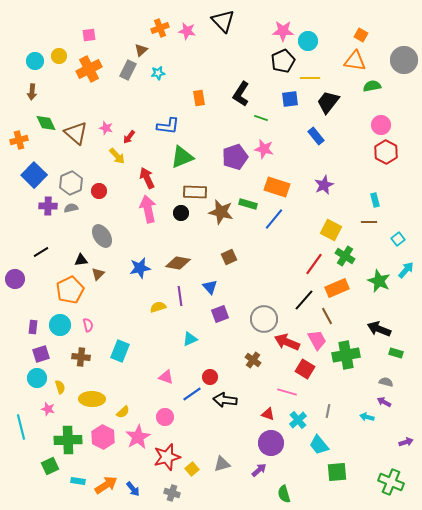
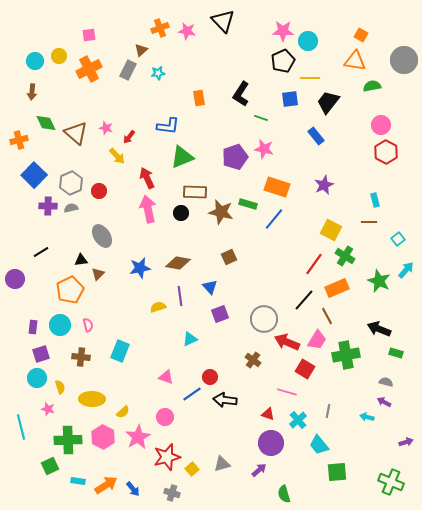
pink trapezoid at (317, 340): rotated 60 degrees clockwise
